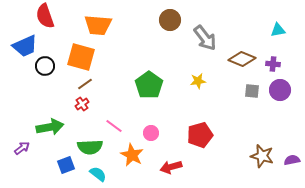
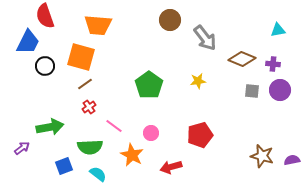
blue trapezoid: moved 3 px right, 4 px up; rotated 40 degrees counterclockwise
red cross: moved 7 px right, 3 px down
blue square: moved 2 px left, 1 px down
